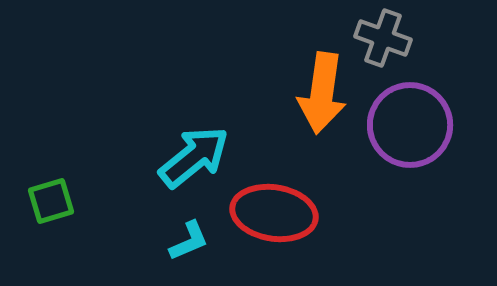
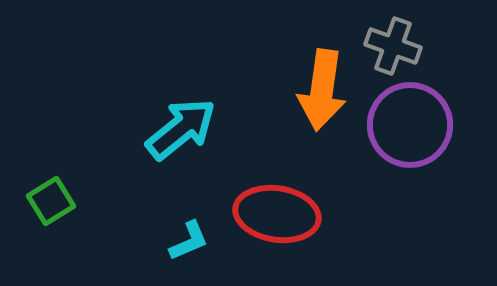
gray cross: moved 10 px right, 8 px down
orange arrow: moved 3 px up
cyan arrow: moved 13 px left, 28 px up
green square: rotated 15 degrees counterclockwise
red ellipse: moved 3 px right, 1 px down
